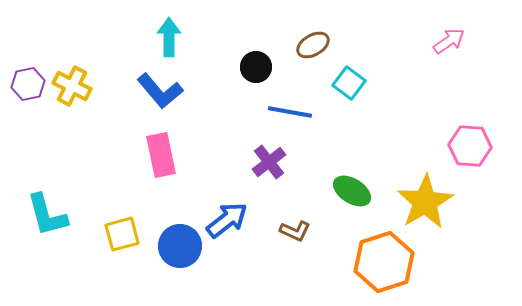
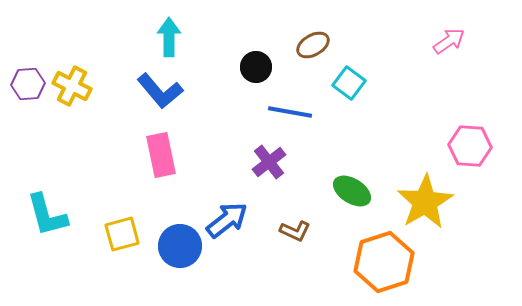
purple hexagon: rotated 8 degrees clockwise
